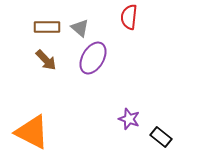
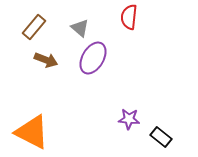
brown rectangle: moved 13 px left; rotated 50 degrees counterclockwise
brown arrow: rotated 25 degrees counterclockwise
purple star: rotated 15 degrees counterclockwise
